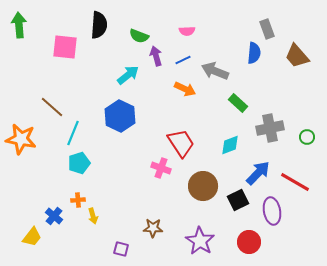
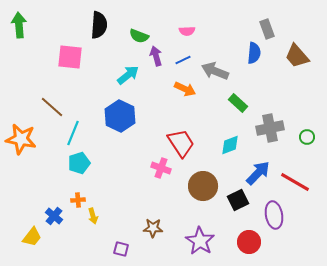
pink square: moved 5 px right, 10 px down
purple ellipse: moved 2 px right, 4 px down
